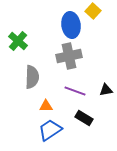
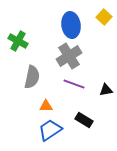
yellow square: moved 11 px right, 6 px down
green cross: rotated 12 degrees counterclockwise
gray cross: rotated 20 degrees counterclockwise
gray semicircle: rotated 10 degrees clockwise
purple line: moved 1 px left, 7 px up
black rectangle: moved 2 px down
